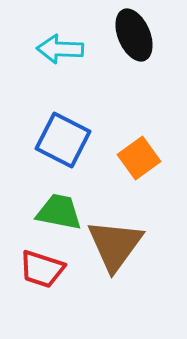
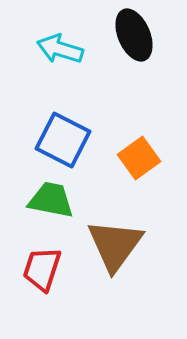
cyan arrow: rotated 15 degrees clockwise
green trapezoid: moved 8 px left, 12 px up
red trapezoid: rotated 90 degrees clockwise
